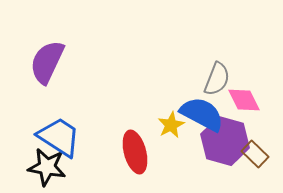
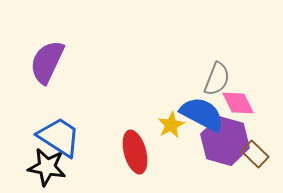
pink diamond: moved 6 px left, 3 px down
